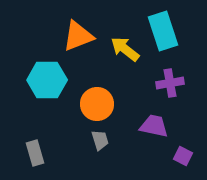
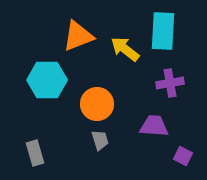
cyan rectangle: rotated 21 degrees clockwise
purple trapezoid: rotated 8 degrees counterclockwise
